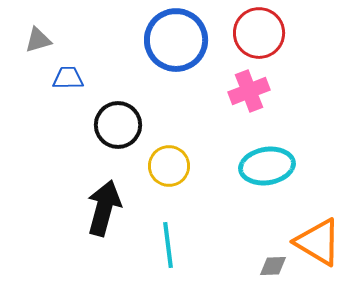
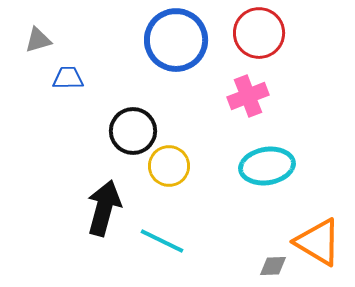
pink cross: moved 1 px left, 5 px down
black circle: moved 15 px right, 6 px down
cyan line: moved 6 px left, 4 px up; rotated 57 degrees counterclockwise
